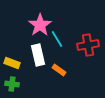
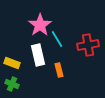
orange rectangle: rotated 40 degrees clockwise
green cross: rotated 16 degrees clockwise
